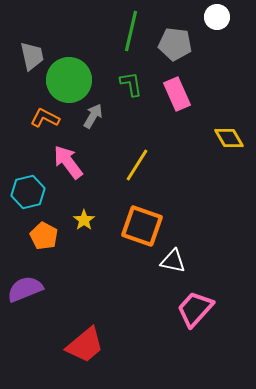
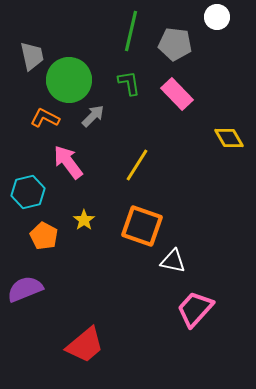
green L-shape: moved 2 px left, 1 px up
pink rectangle: rotated 20 degrees counterclockwise
gray arrow: rotated 15 degrees clockwise
